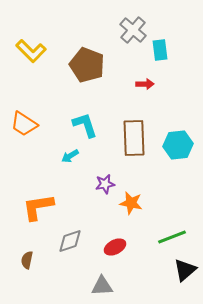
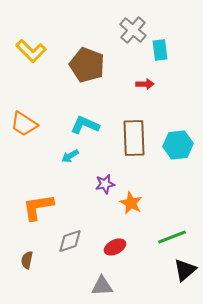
cyan L-shape: rotated 48 degrees counterclockwise
orange star: rotated 15 degrees clockwise
